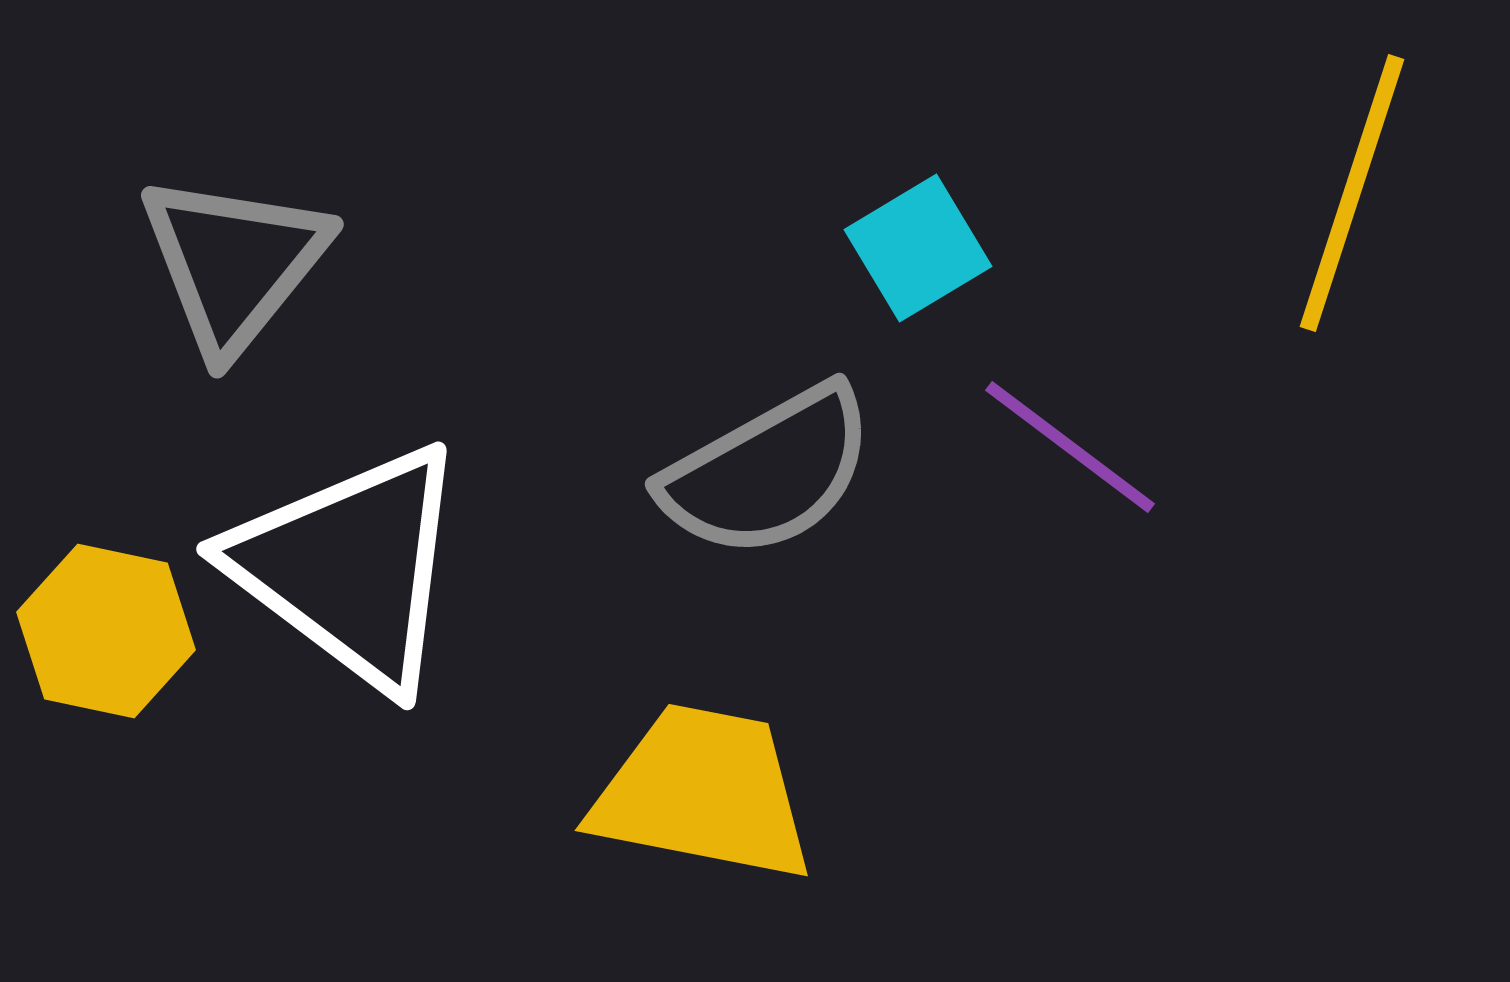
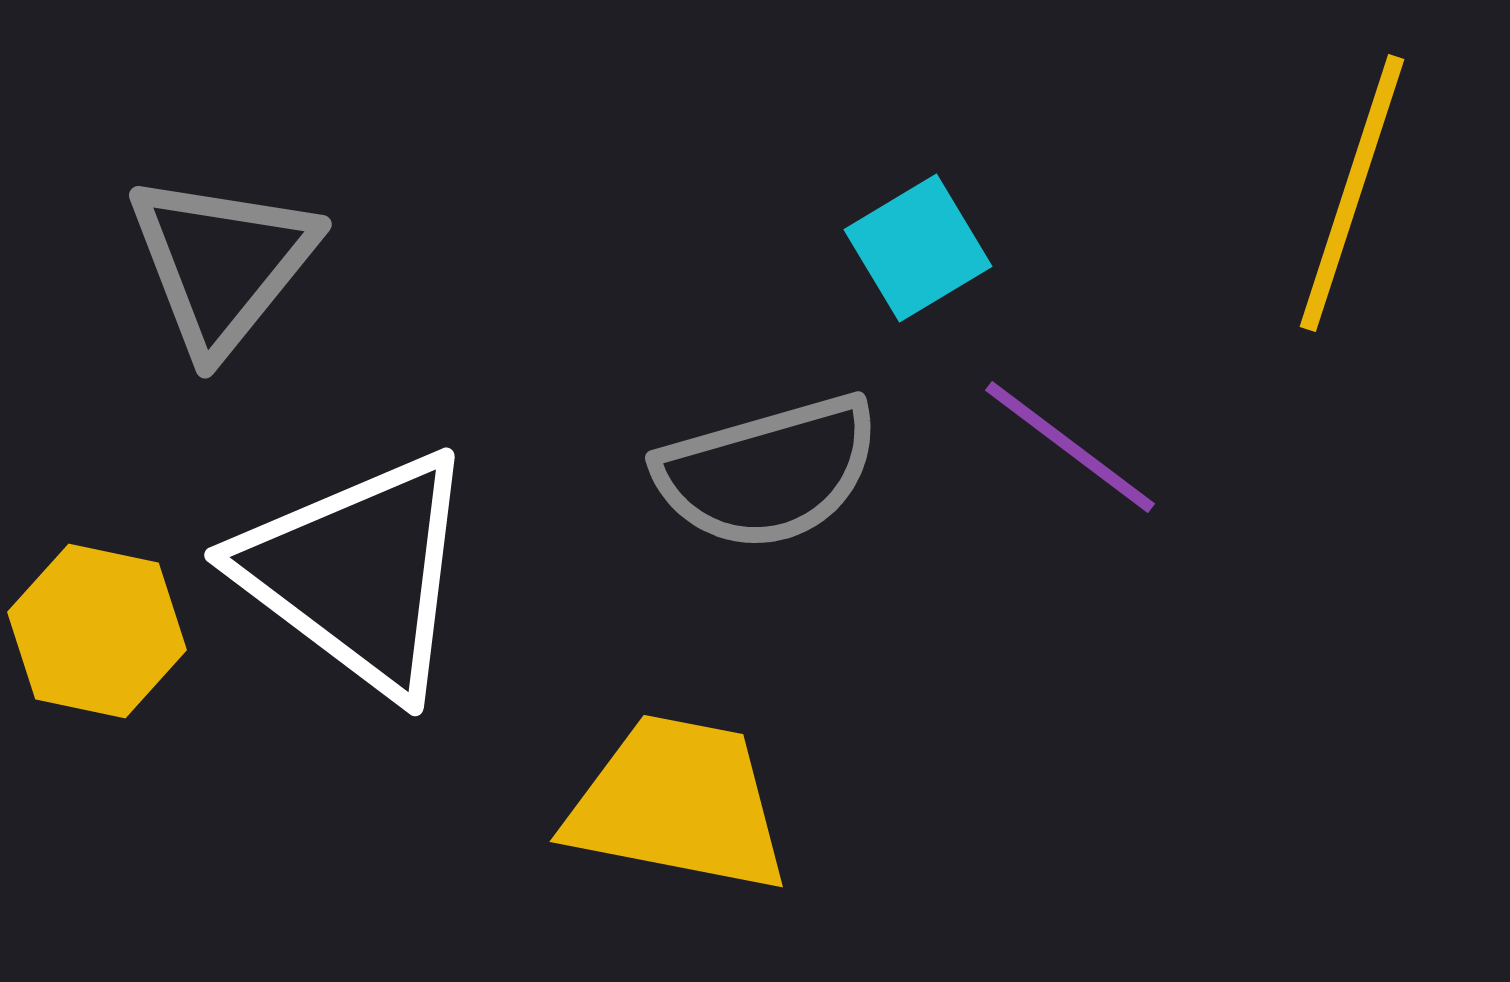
gray triangle: moved 12 px left
gray semicircle: rotated 13 degrees clockwise
white triangle: moved 8 px right, 6 px down
yellow hexagon: moved 9 px left
yellow trapezoid: moved 25 px left, 11 px down
